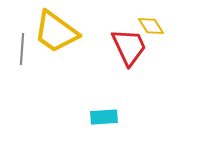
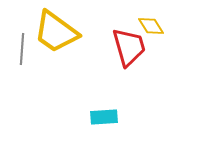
red trapezoid: rotated 9 degrees clockwise
